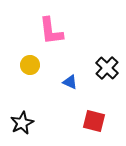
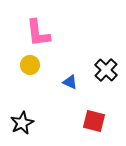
pink L-shape: moved 13 px left, 2 px down
black cross: moved 1 px left, 2 px down
